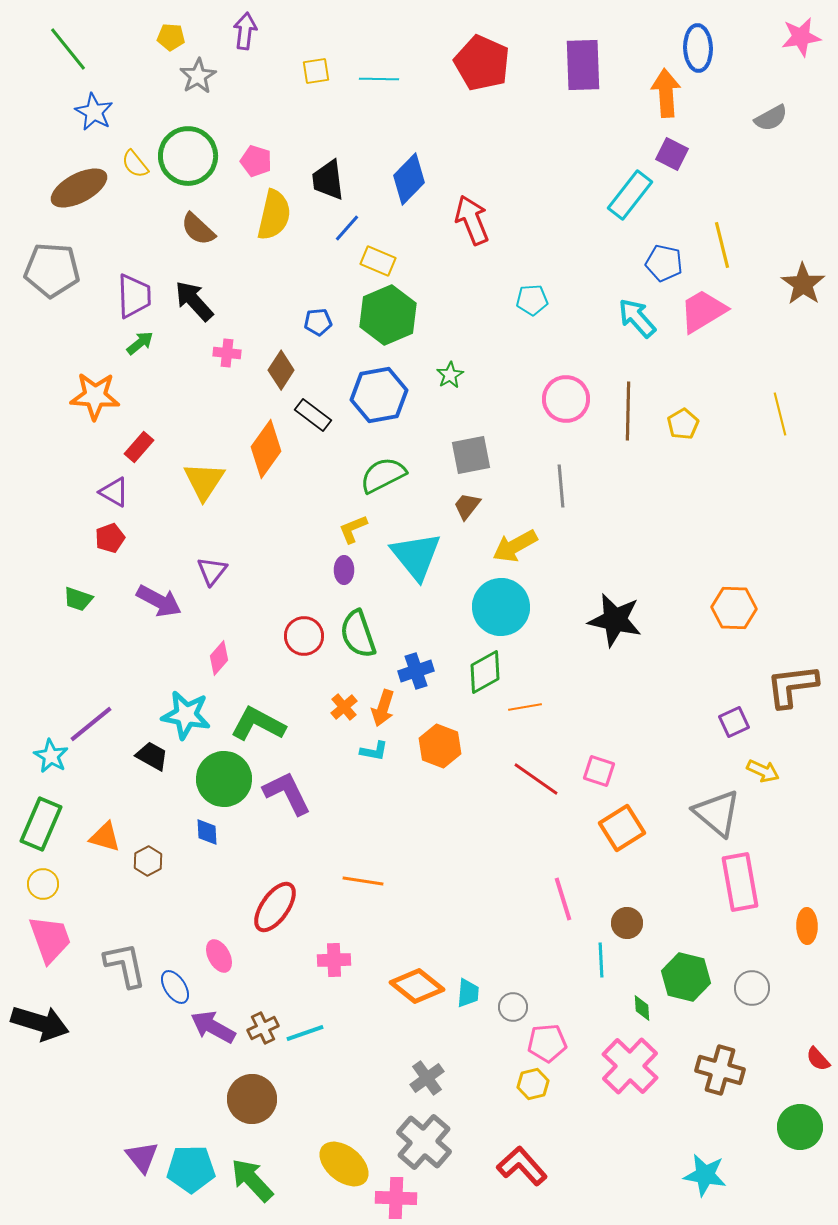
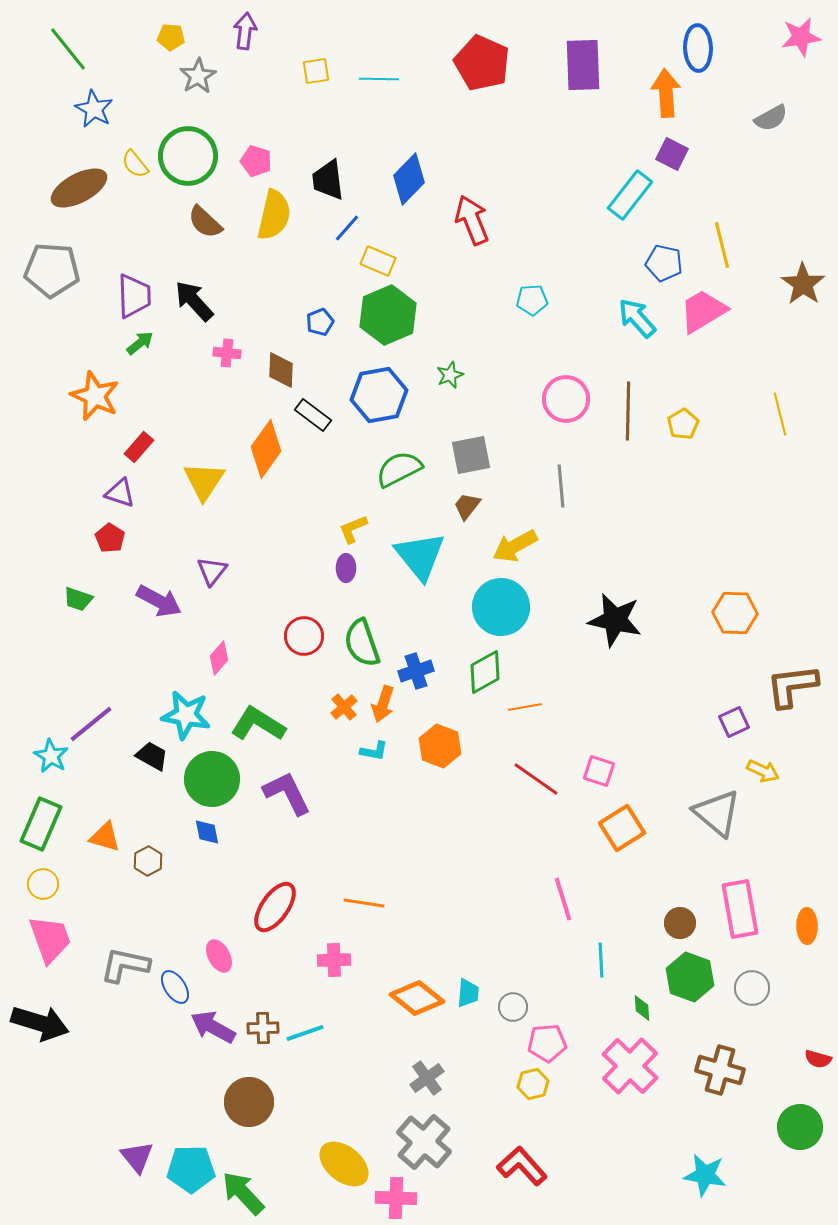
blue star at (94, 112): moved 3 px up
brown semicircle at (198, 229): moved 7 px right, 7 px up
blue pentagon at (318, 322): moved 2 px right; rotated 16 degrees counterclockwise
brown diamond at (281, 370): rotated 30 degrees counterclockwise
green star at (450, 375): rotated 8 degrees clockwise
orange star at (95, 396): rotated 21 degrees clockwise
green semicircle at (383, 475): moved 16 px right, 6 px up
purple triangle at (114, 492): moved 6 px right, 1 px down; rotated 12 degrees counterclockwise
red pentagon at (110, 538): rotated 20 degrees counterclockwise
cyan triangle at (416, 556): moved 4 px right
purple ellipse at (344, 570): moved 2 px right, 2 px up
orange hexagon at (734, 608): moved 1 px right, 5 px down
green semicircle at (358, 634): moved 4 px right, 9 px down
orange arrow at (383, 708): moved 4 px up
green L-shape at (258, 724): rotated 4 degrees clockwise
green circle at (224, 779): moved 12 px left
blue diamond at (207, 832): rotated 8 degrees counterclockwise
orange line at (363, 881): moved 1 px right, 22 px down
pink rectangle at (740, 882): moved 27 px down
brown circle at (627, 923): moved 53 px right
gray L-shape at (125, 965): rotated 66 degrees counterclockwise
green hexagon at (686, 977): moved 4 px right; rotated 6 degrees clockwise
orange diamond at (417, 986): moved 12 px down
brown cross at (263, 1028): rotated 24 degrees clockwise
red semicircle at (818, 1059): rotated 32 degrees counterclockwise
brown circle at (252, 1099): moved 3 px left, 3 px down
purple triangle at (142, 1157): moved 5 px left
green arrow at (252, 1180): moved 9 px left, 13 px down
